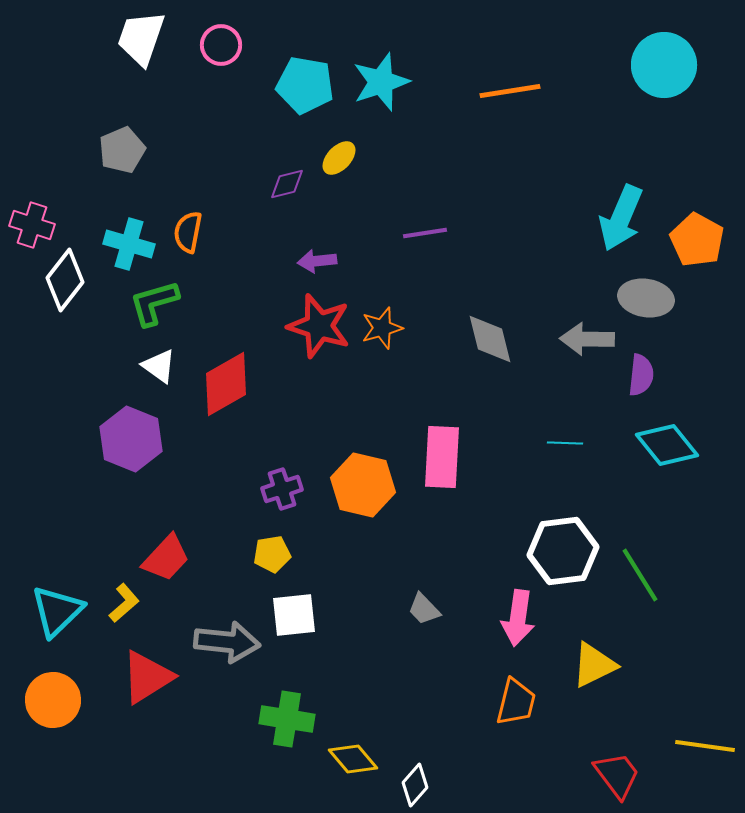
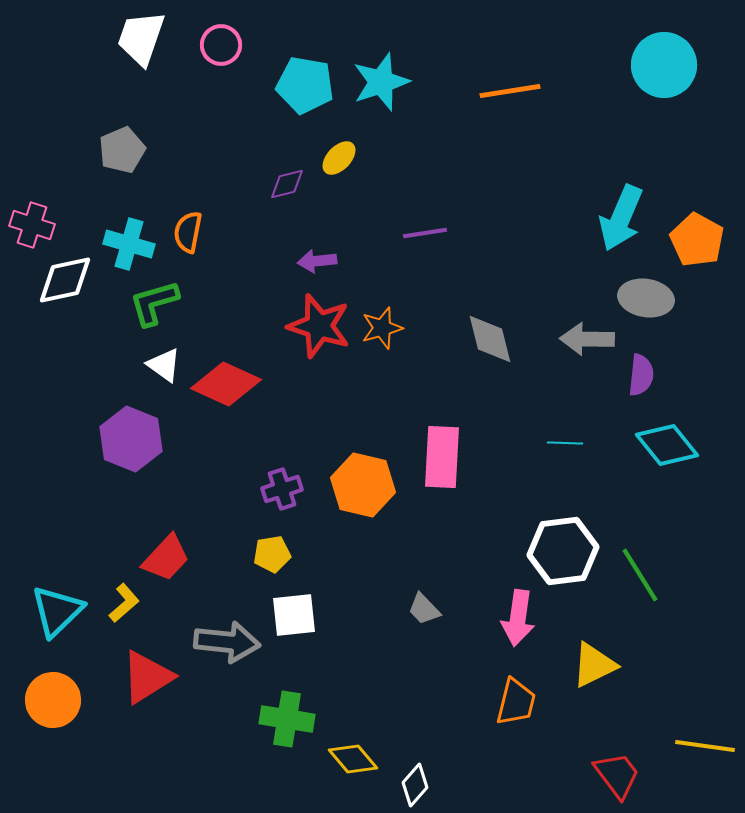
white diamond at (65, 280): rotated 40 degrees clockwise
white triangle at (159, 366): moved 5 px right, 1 px up
red diamond at (226, 384): rotated 54 degrees clockwise
